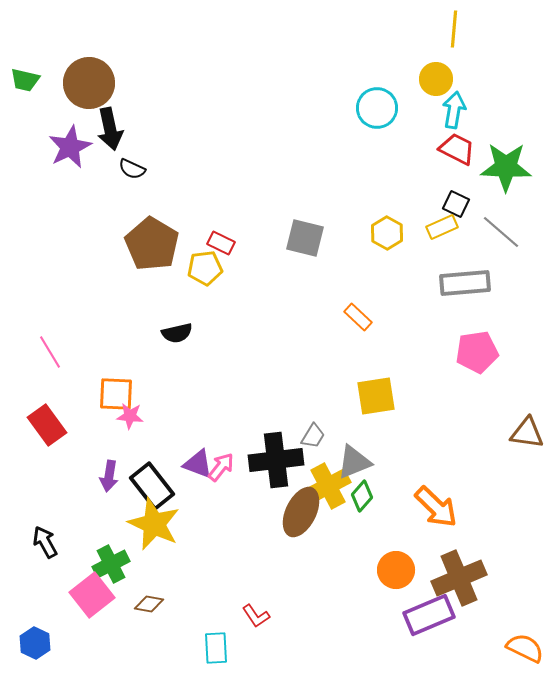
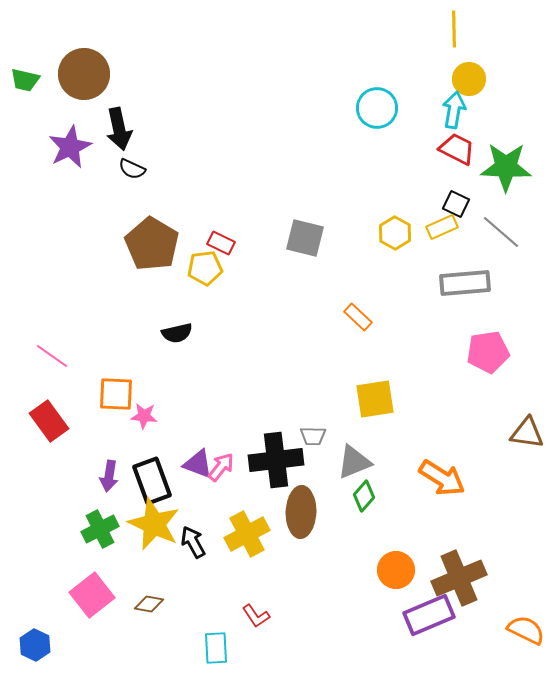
yellow line at (454, 29): rotated 6 degrees counterclockwise
yellow circle at (436, 79): moved 33 px right
brown circle at (89, 83): moved 5 px left, 9 px up
black arrow at (110, 129): moved 9 px right
yellow hexagon at (387, 233): moved 8 px right
pink line at (50, 352): moved 2 px right, 4 px down; rotated 24 degrees counterclockwise
pink pentagon at (477, 352): moved 11 px right
yellow square at (376, 396): moved 1 px left, 3 px down
pink star at (130, 416): moved 14 px right
red rectangle at (47, 425): moved 2 px right, 4 px up
gray trapezoid at (313, 436): rotated 60 degrees clockwise
black rectangle at (152, 486): moved 5 px up; rotated 18 degrees clockwise
yellow cross at (328, 486): moved 81 px left, 48 px down
green diamond at (362, 496): moved 2 px right
orange arrow at (436, 507): moved 6 px right, 29 px up; rotated 12 degrees counterclockwise
brown ellipse at (301, 512): rotated 24 degrees counterclockwise
black arrow at (45, 542): moved 148 px right
green cross at (111, 564): moved 11 px left, 35 px up
blue hexagon at (35, 643): moved 2 px down
orange semicircle at (525, 648): moved 1 px right, 18 px up
